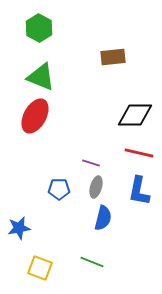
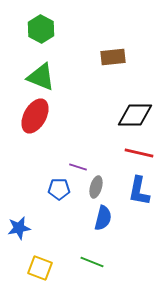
green hexagon: moved 2 px right, 1 px down
purple line: moved 13 px left, 4 px down
